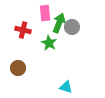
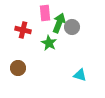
cyan triangle: moved 14 px right, 12 px up
